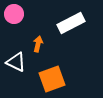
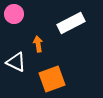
orange arrow: rotated 21 degrees counterclockwise
